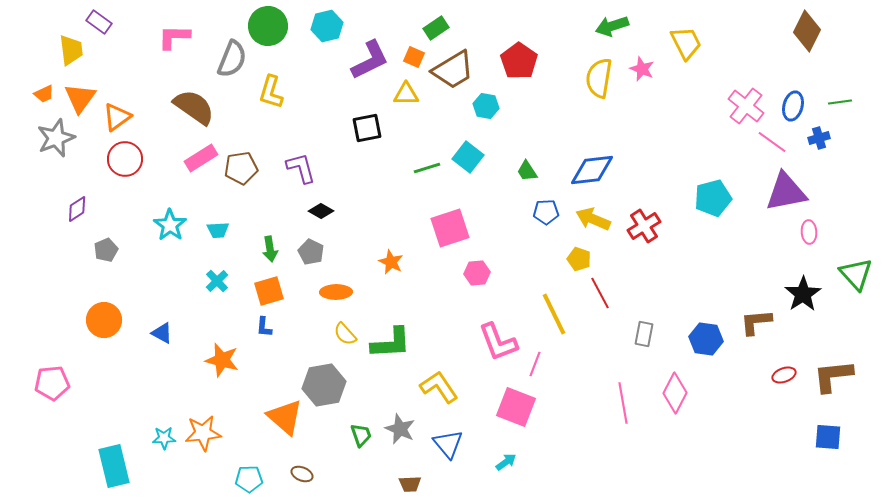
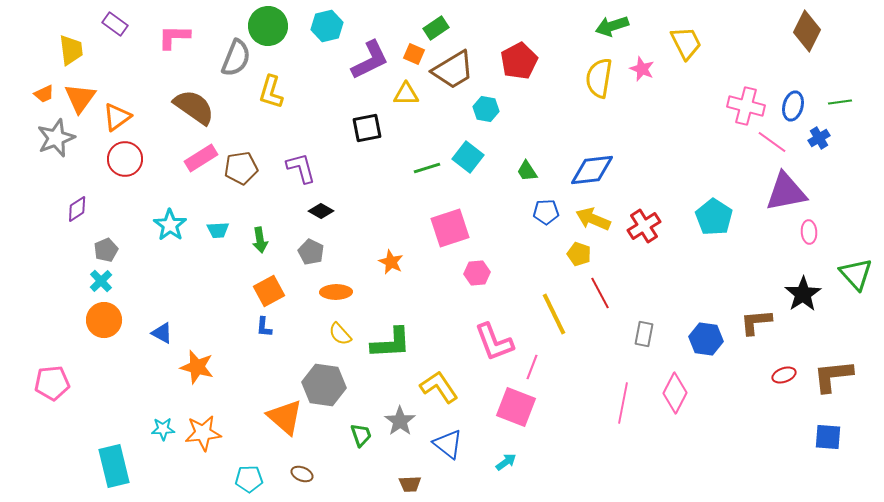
purple rectangle at (99, 22): moved 16 px right, 2 px down
orange square at (414, 57): moved 3 px up
gray semicircle at (232, 59): moved 4 px right, 1 px up
red pentagon at (519, 61): rotated 9 degrees clockwise
cyan hexagon at (486, 106): moved 3 px down
pink cross at (746, 106): rotated 24 degrees counterclockwise
blue cross at (819, 138): rotated 15 degrees counterclockwise
cyan pentagon at (713, 198): moved 1 px right, 19 px down; rotated 24 degrees counterclockwise
green arrow at (270, 249): moved 10 px left, 9 px up
yellow pentagon at (579, 259): moved 5 px up
cyan cross at (217, 281): moved 116 px left
orange square at (269, 291): rotated 12 degrees counterclockwise
yellow semicircle at (345, 334): moved 5 px left
pink L-shape at (498, 342): moved 4 px left
orange star at (222, 360): moved 25 px left, 7 px down
pink line at (535, 364): moved 3 px left, 3 px down
gray hexagon at (324, 385): rotated 18 degrees clockwise
pink line at (623, 403): rotated 21 degrees clockwise
gray star at (400, 429): moved 8 px up; rotated 12 degrees clockwise
cyan star at (164, 438): moved 1 px left, 9 px up
blue triangle at (448, 444): rotated 12 degrees counterclockwise
